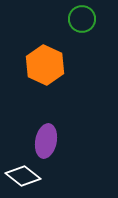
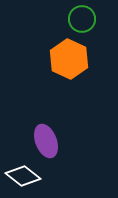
orange hexagon: moved 24 px right, 6 px up
purple ellipse: rotated 32 degrees counterclockwise
